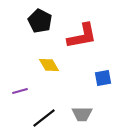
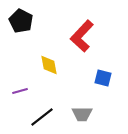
black pentagon: moved 19 px left
red L-shape: rotated 144 degrees clockwise
yellow diamond: rotated 20 degrees clockwise
blue square: rotated 24 degrees clockwise
black line: moved 2 px left, 1 px up
